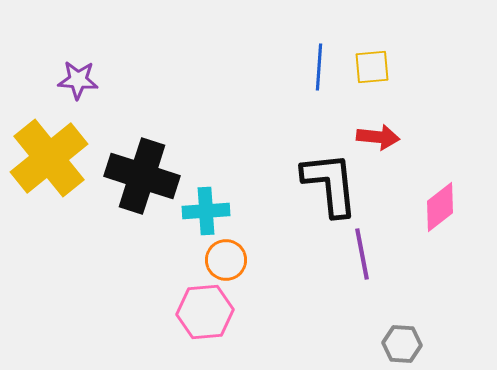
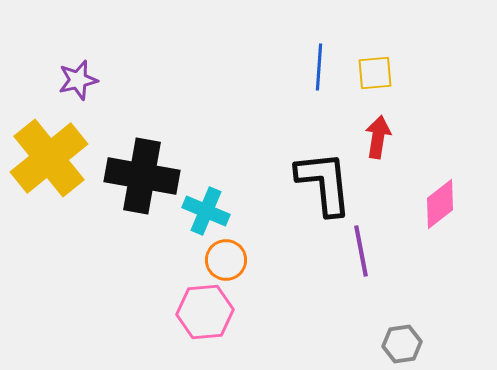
yellow square: moved 3 px right, 6 px down
purple star: rotated 18 degrees counterclockwise
red arrow: rotated 87 degrees counterclockwise
black cross: rotated 8 degrees counterclockwise
black L-shape: moved 6 px left, 1 px up
pink diamond: moved 3 px up
cyan cross: rotated 27 degrees clockwise
purple line: moved 1 px left, 3 px up
gray hexagon: rotated 12 degrees counterclockwise
